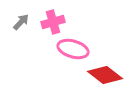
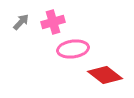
pink ellipse: rotated 24 degrees counterclockwise
